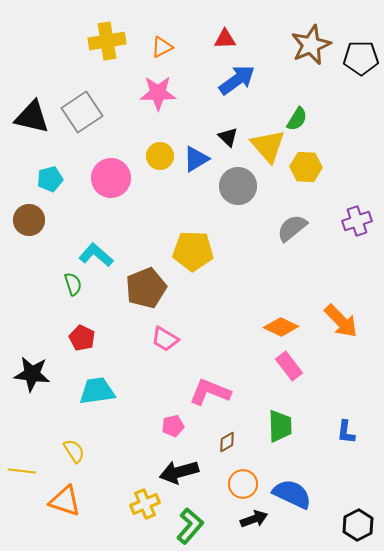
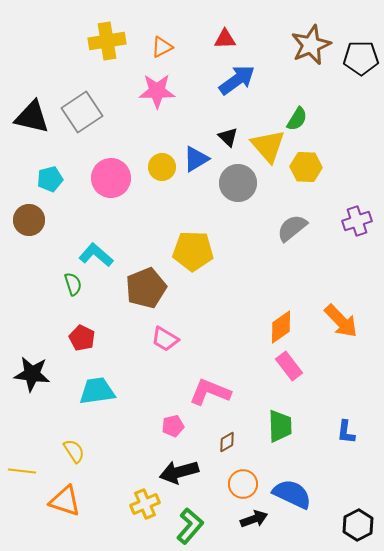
pink star at (158, 93): moved 1 px left, 2 px up
yellow circle at (160, 156): moved 2 px right, 11 px down
gray circle at (238, 186): moved 3 px up
orange diamond at (281, 327): rotated 60 degrees counterclockwise
